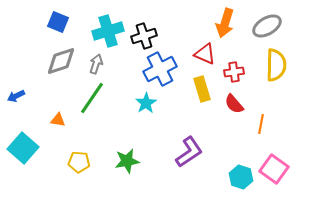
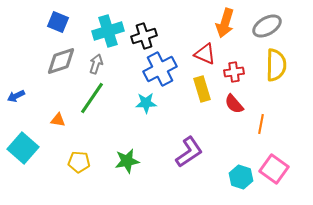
cyan star: rotated 30 degrees clockwise
